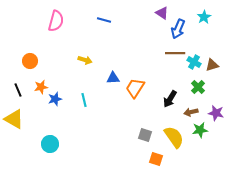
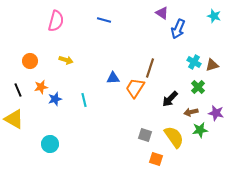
cyan star: moved 10 px right, 1 px up; rotated 24 degrees counterclockwise
brown line: moved 25 px left, 15 px down; rotated 72 degrees counterclockwise
yellow arrow: moved 19 px left
black arrow: rotated 12 degrees clockwise
